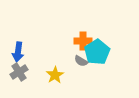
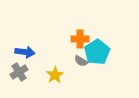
orange cross: moved 3 px left, 2 px up
blue arrow: moved 7 px right; rotated 90 degrees counterclockwise
